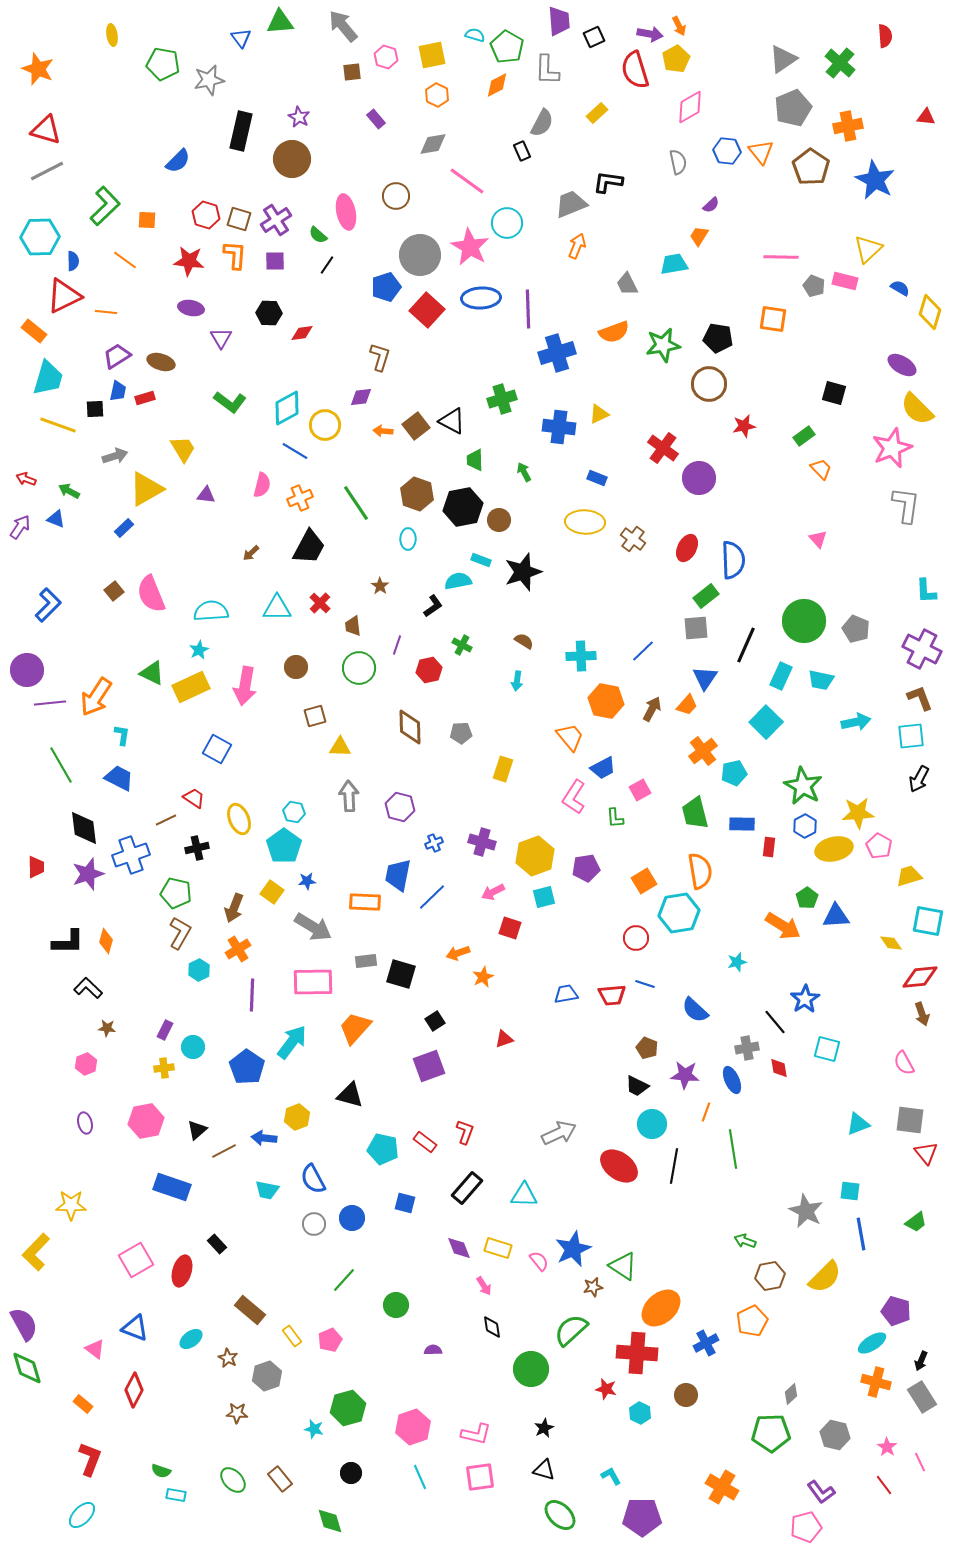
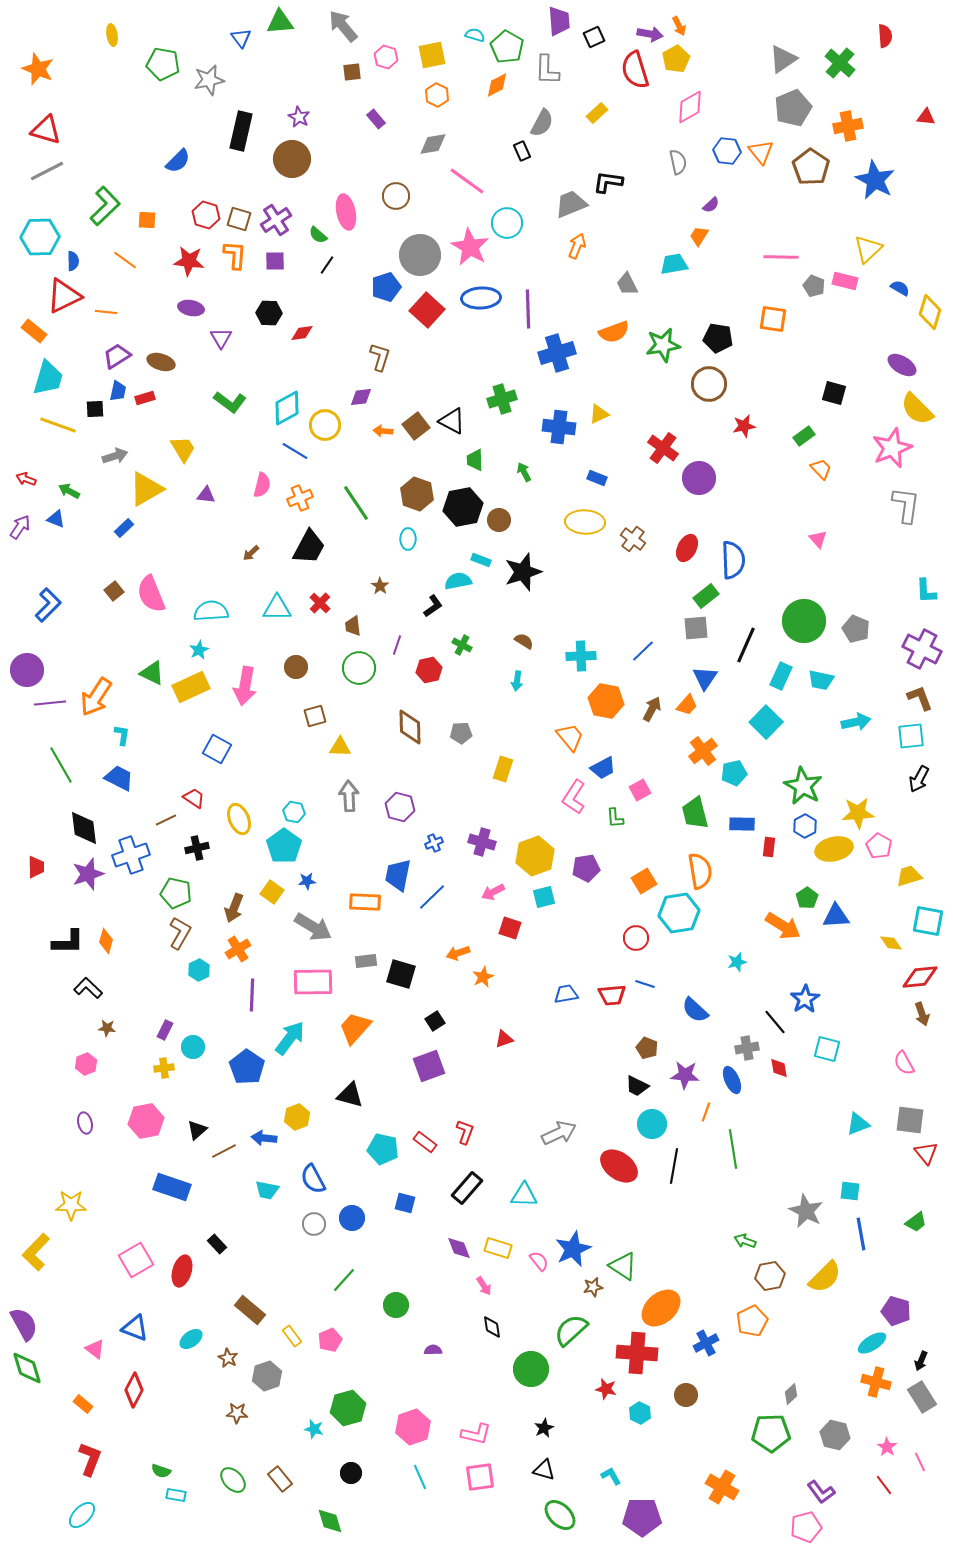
cyan arrow at (292, 1042): moved 2 px left, 4 px up
